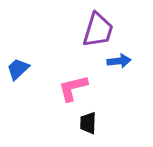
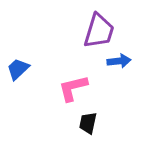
purple trapezoid: moved 1 px right, 1 px down
black trapezoid: rotated 10 degrees clockwise
